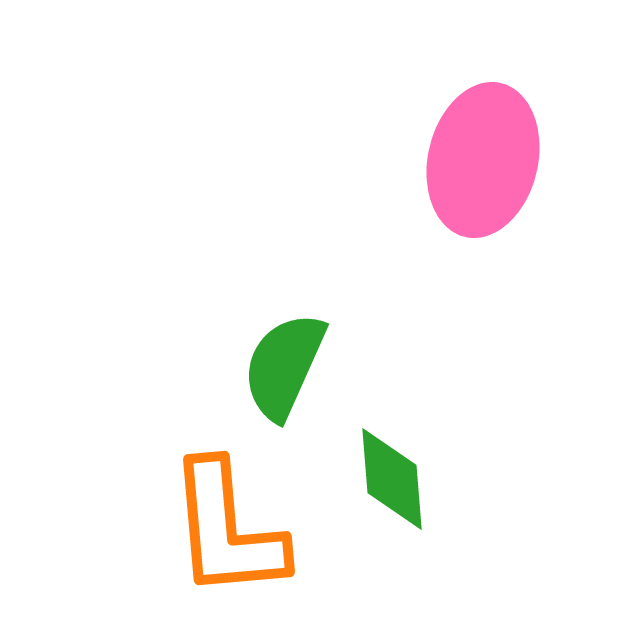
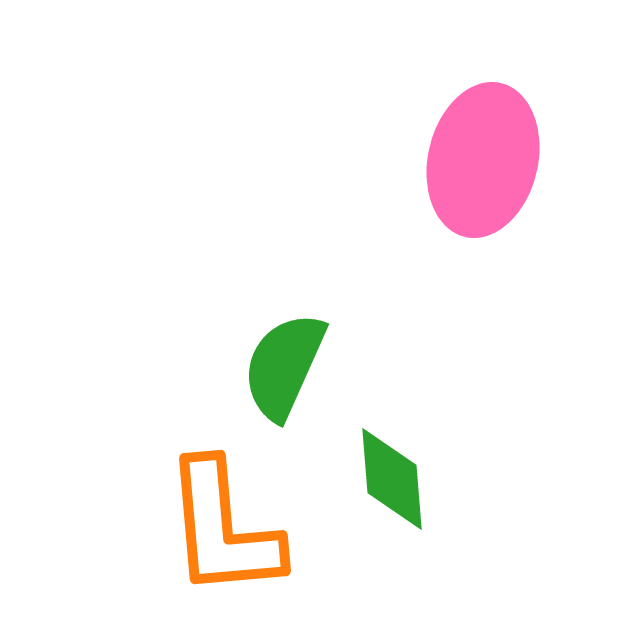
orange L-shape: moved 4 px left, 1 px up
